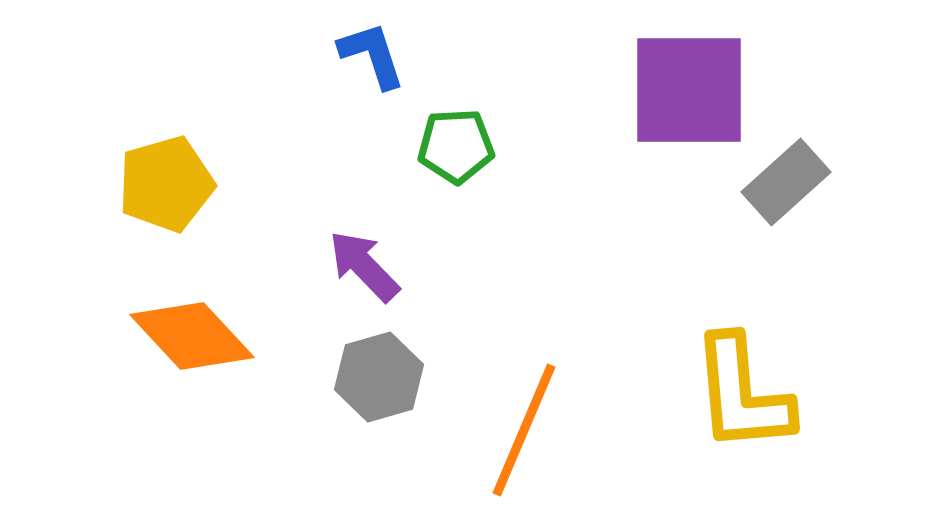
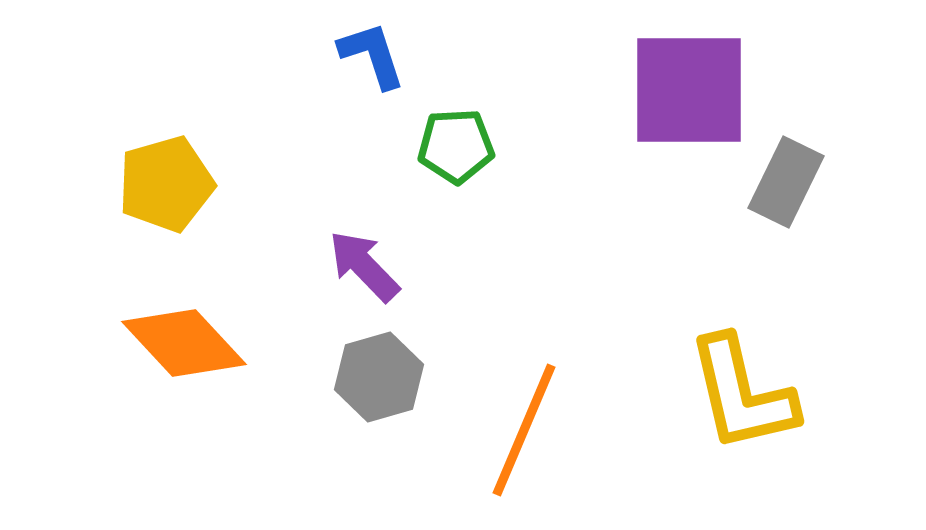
gray rectangle: rotated 22 degrees counterclockwise
orange diamond: moved 8 px left, 7 px down
yellow L-shape: rotated 8 degrees counterclockwise
